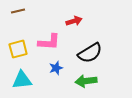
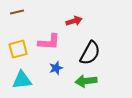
brown line: moved 1 px left, 1 px down
black semicircle: rotated 30 degrees counterclockwise
